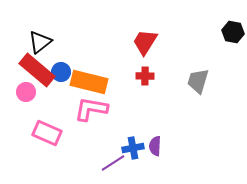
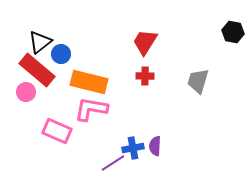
blue circle: moved 18 px up
pink rectangle: moved 10 px right, 2 px up
